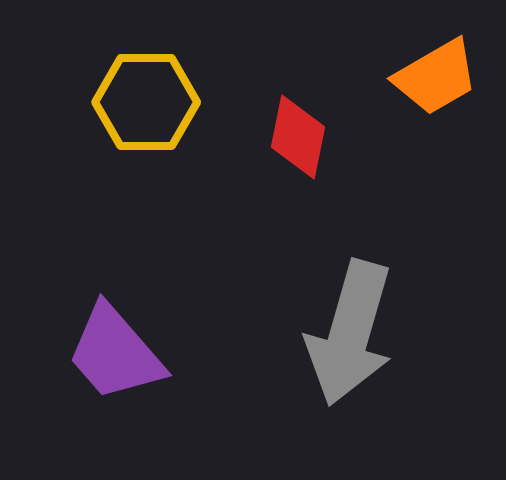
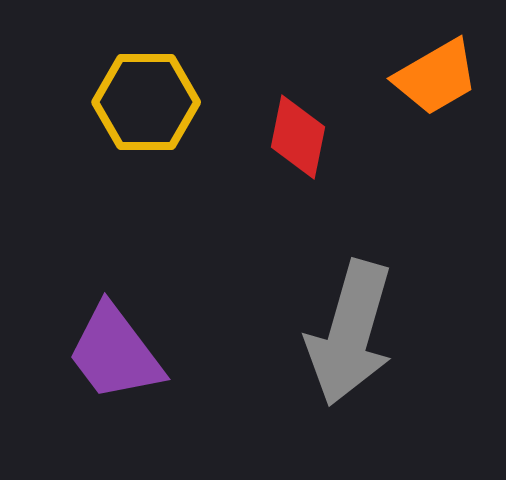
purple trapezoid: rotated 4 degrees clockwise
